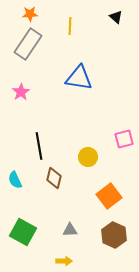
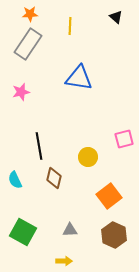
pink star: rotated 18 degrees clockwise
